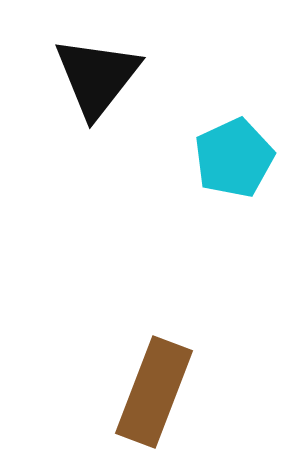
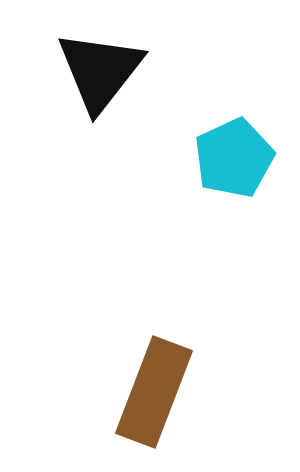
black triangle: moved 3 px right, 6 px up
